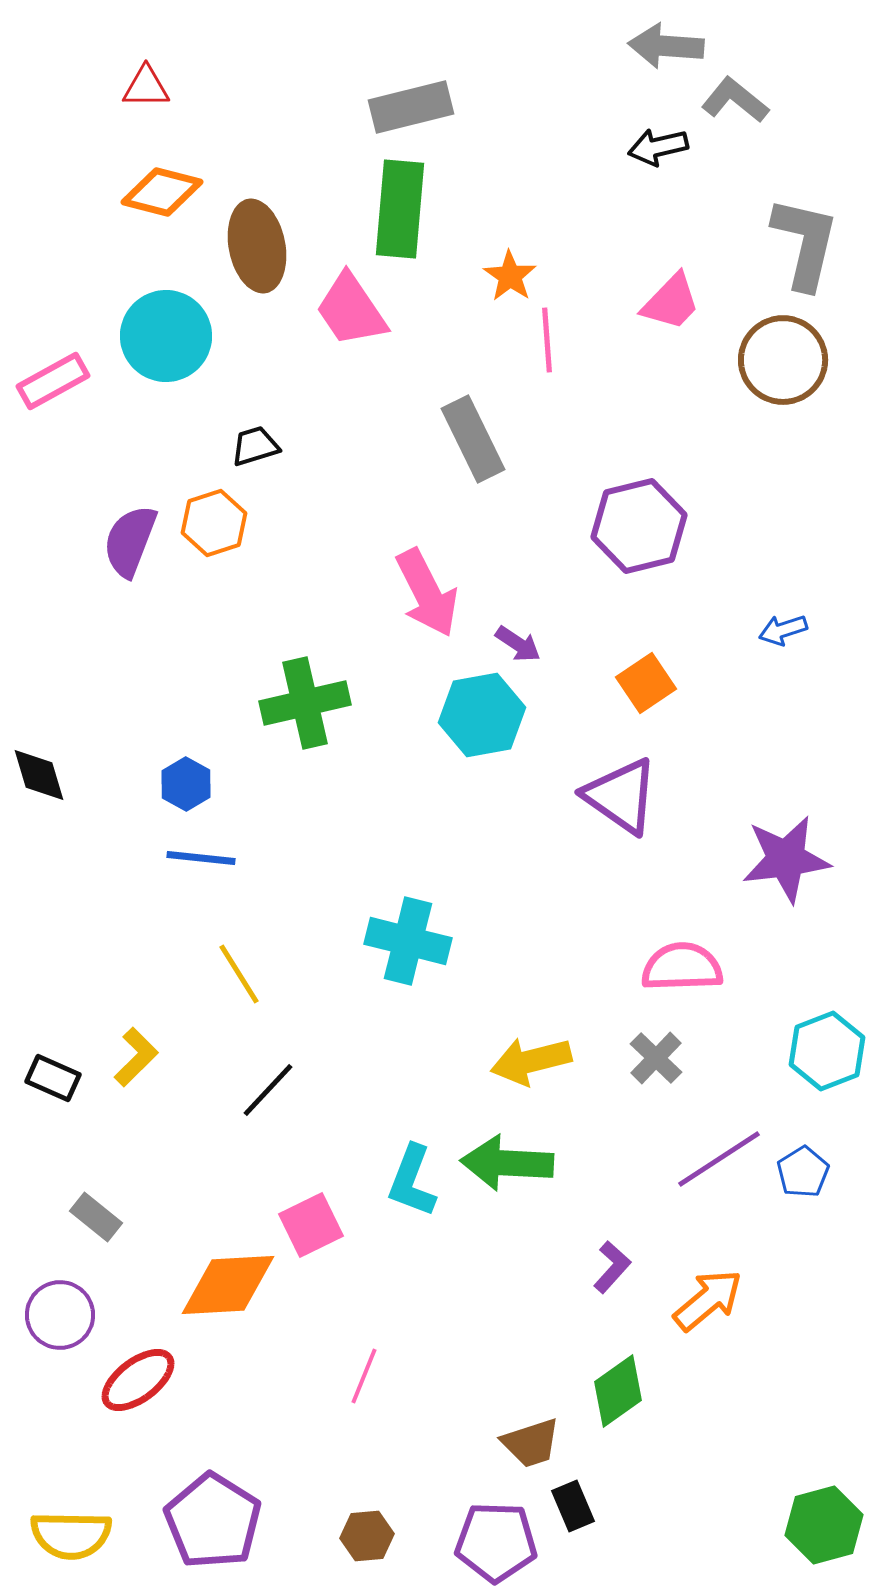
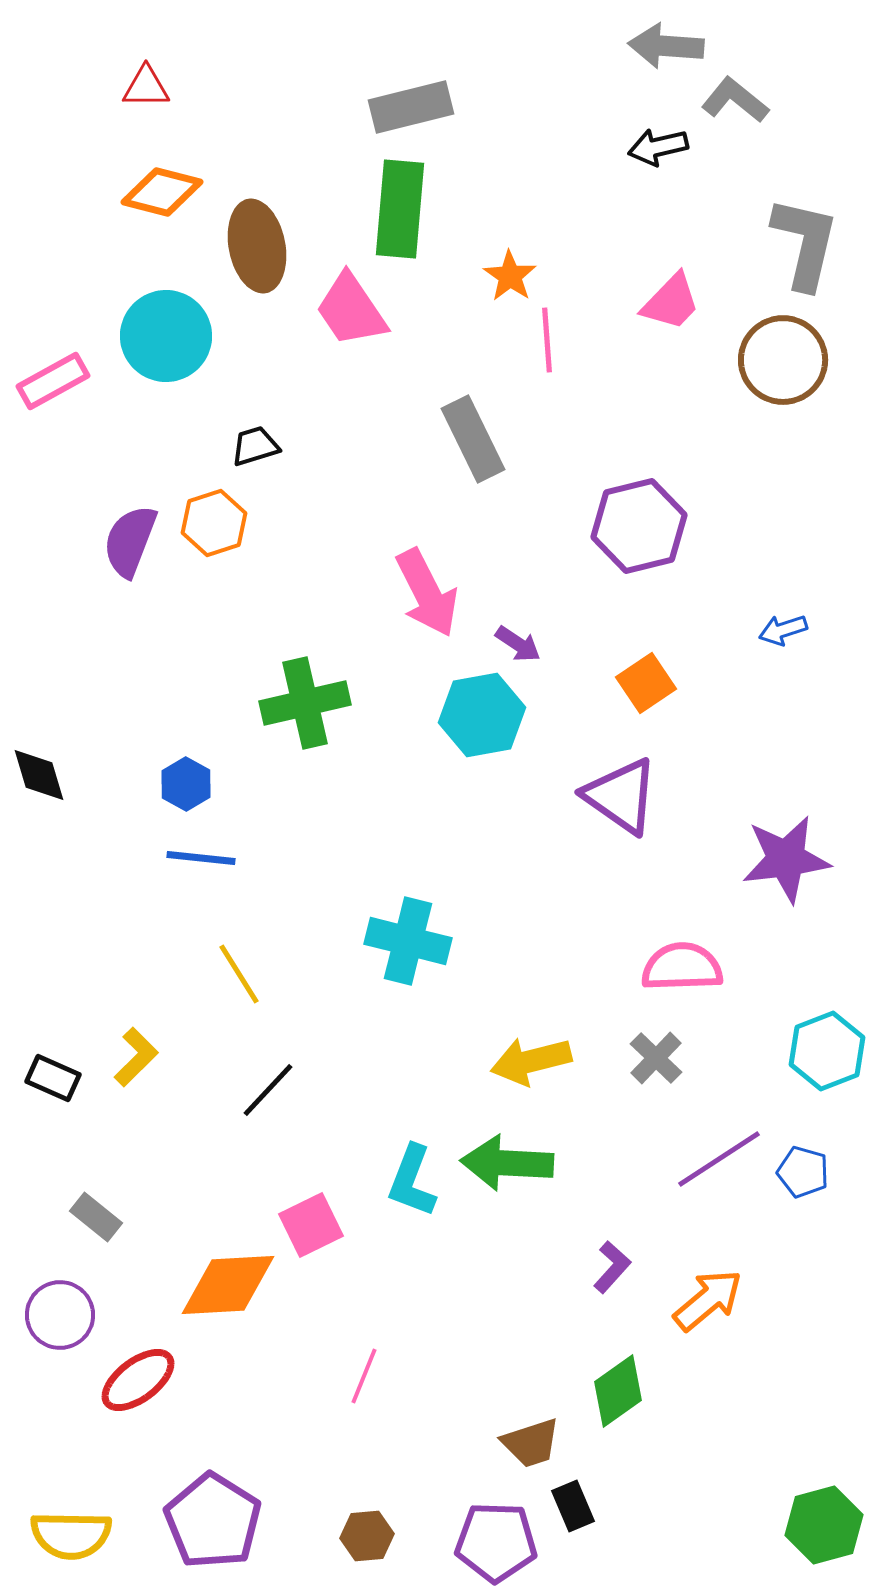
blue pentagon at (803, 1172): rotated 24 degrees counterclockwise
